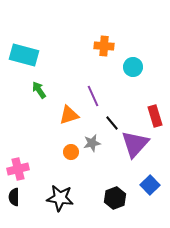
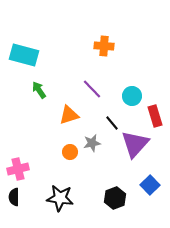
cyan circle: moved 1 px left, 29 px down
purple line: moved 1 px left, 7 px up; rotated 20 degrees counterclockwise
orange circle: moved 1 px left
